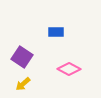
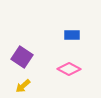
blue rectangle: moved 16 px right, 3 px down
yellow arrow: moved 2 px down
